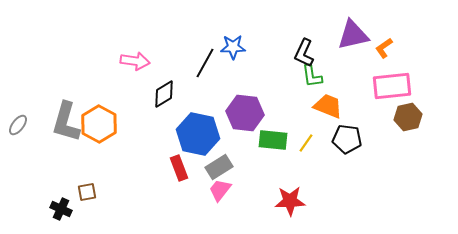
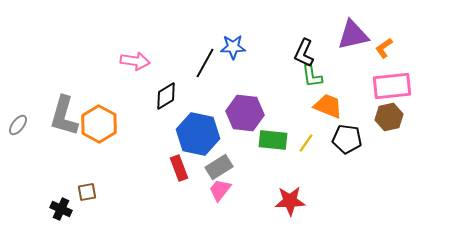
black diamond: moved 2 px right, 2 px down
brown hexagon: moved 19 px left
gray L-shape: moved 2 px left, 6 px up
